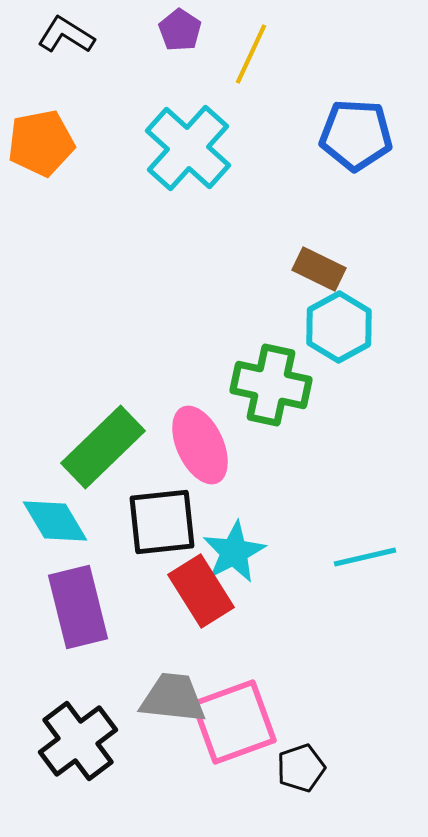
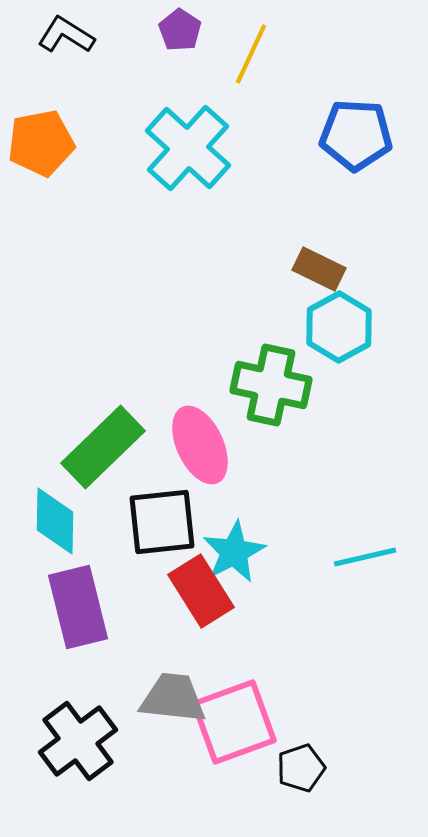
cyan diamond: rotated 32 degrees clockwise
